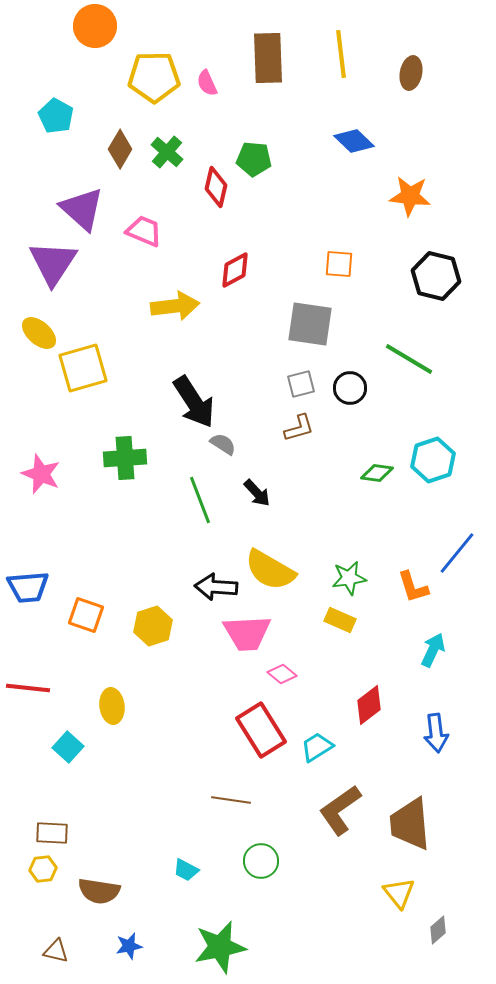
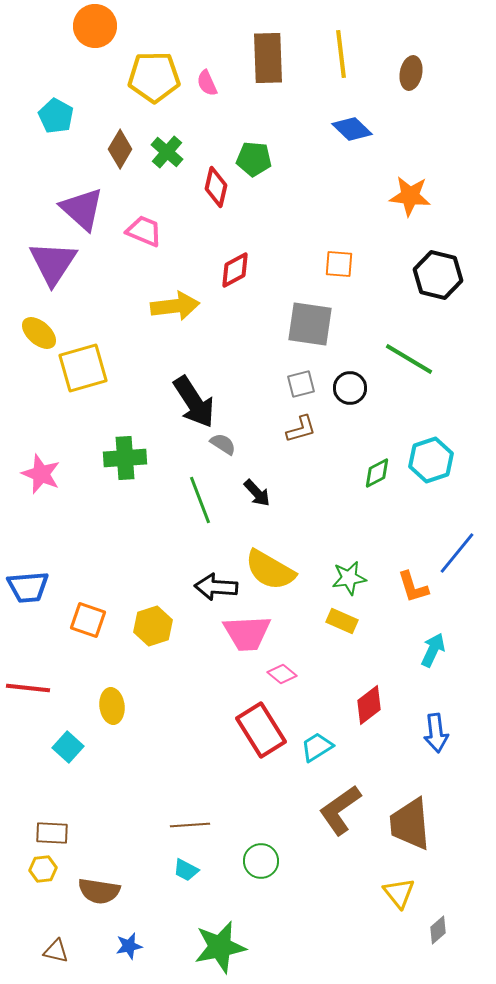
blue diamond at (354, 141): moved 2 px left, 12 px up
black hexagon at (436, 276): moved 2 px right, 1 px up
brown L-shape at (299, 428): moved 2 px right, 1 px down
cyan hexagon at (433, 460): moved 2 px left
green diamond at (377, 473): rotated 36 degrees counterclockwise
orange square at (86, 615): moved 2 px right, 5 px down
yellow rectangle at (340, 620): moved 2 px right, 1 px down
brown line at (231, 800): moved 41 px left, 25 px down; rotated 12 degrees counterclockwise
